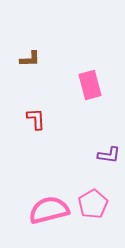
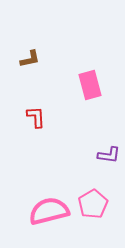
brown L-shape: rotated 10 degrees counterclockwise
red L-shape: moved 2 px up
pink semicircle: moved 1 px down
